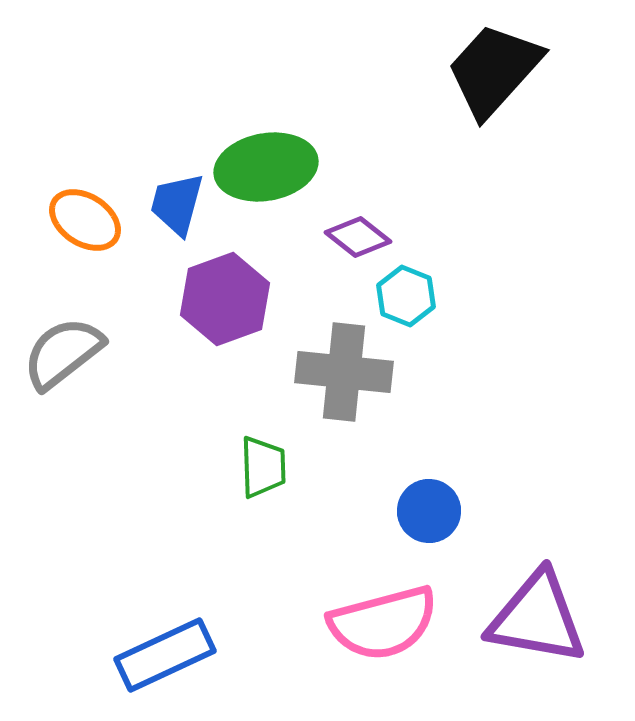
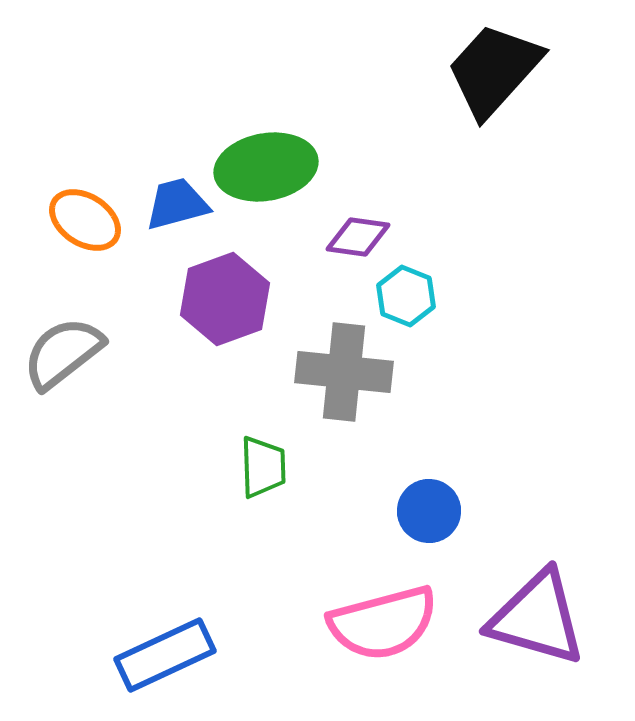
blue trapezoid: rotated 60 degrees clockwise
purple diamond: rotated 30 degrees counterclockwise
purple triangle: rotated 6 degrees clockwise
